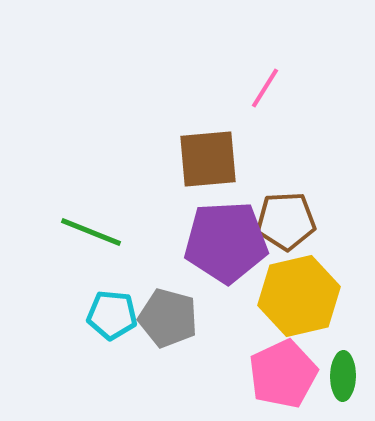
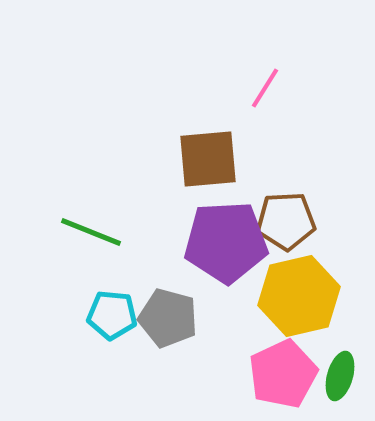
green ellipse: moved 3 px left; rotated 15 degrees clockwise
